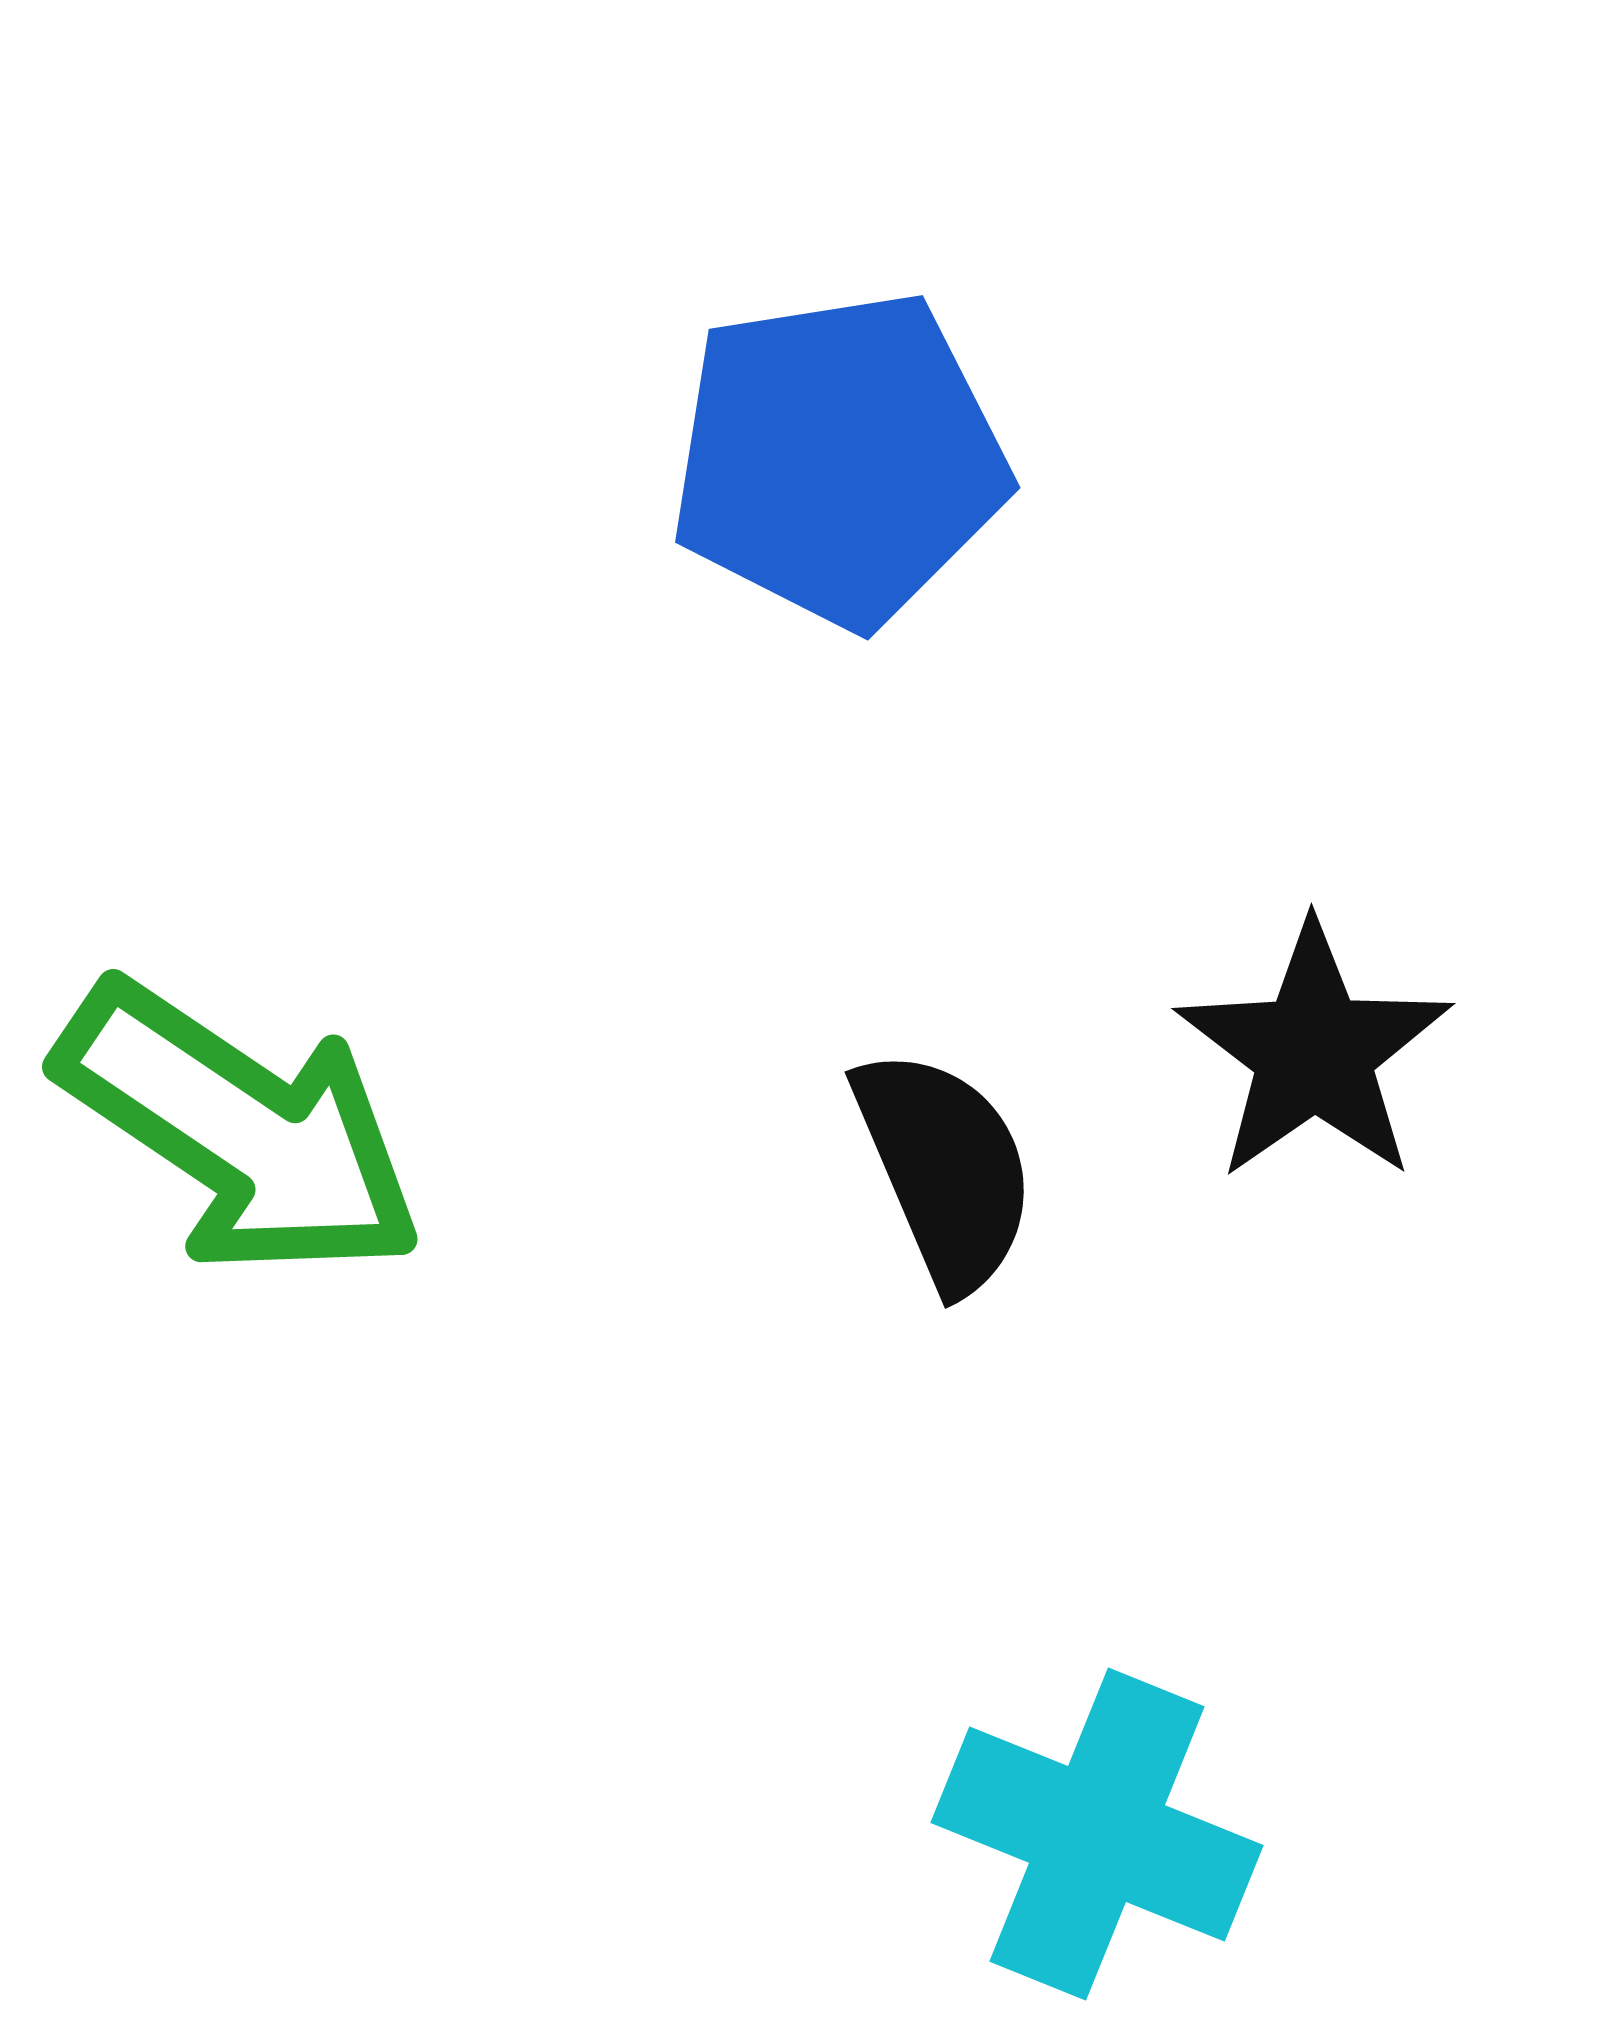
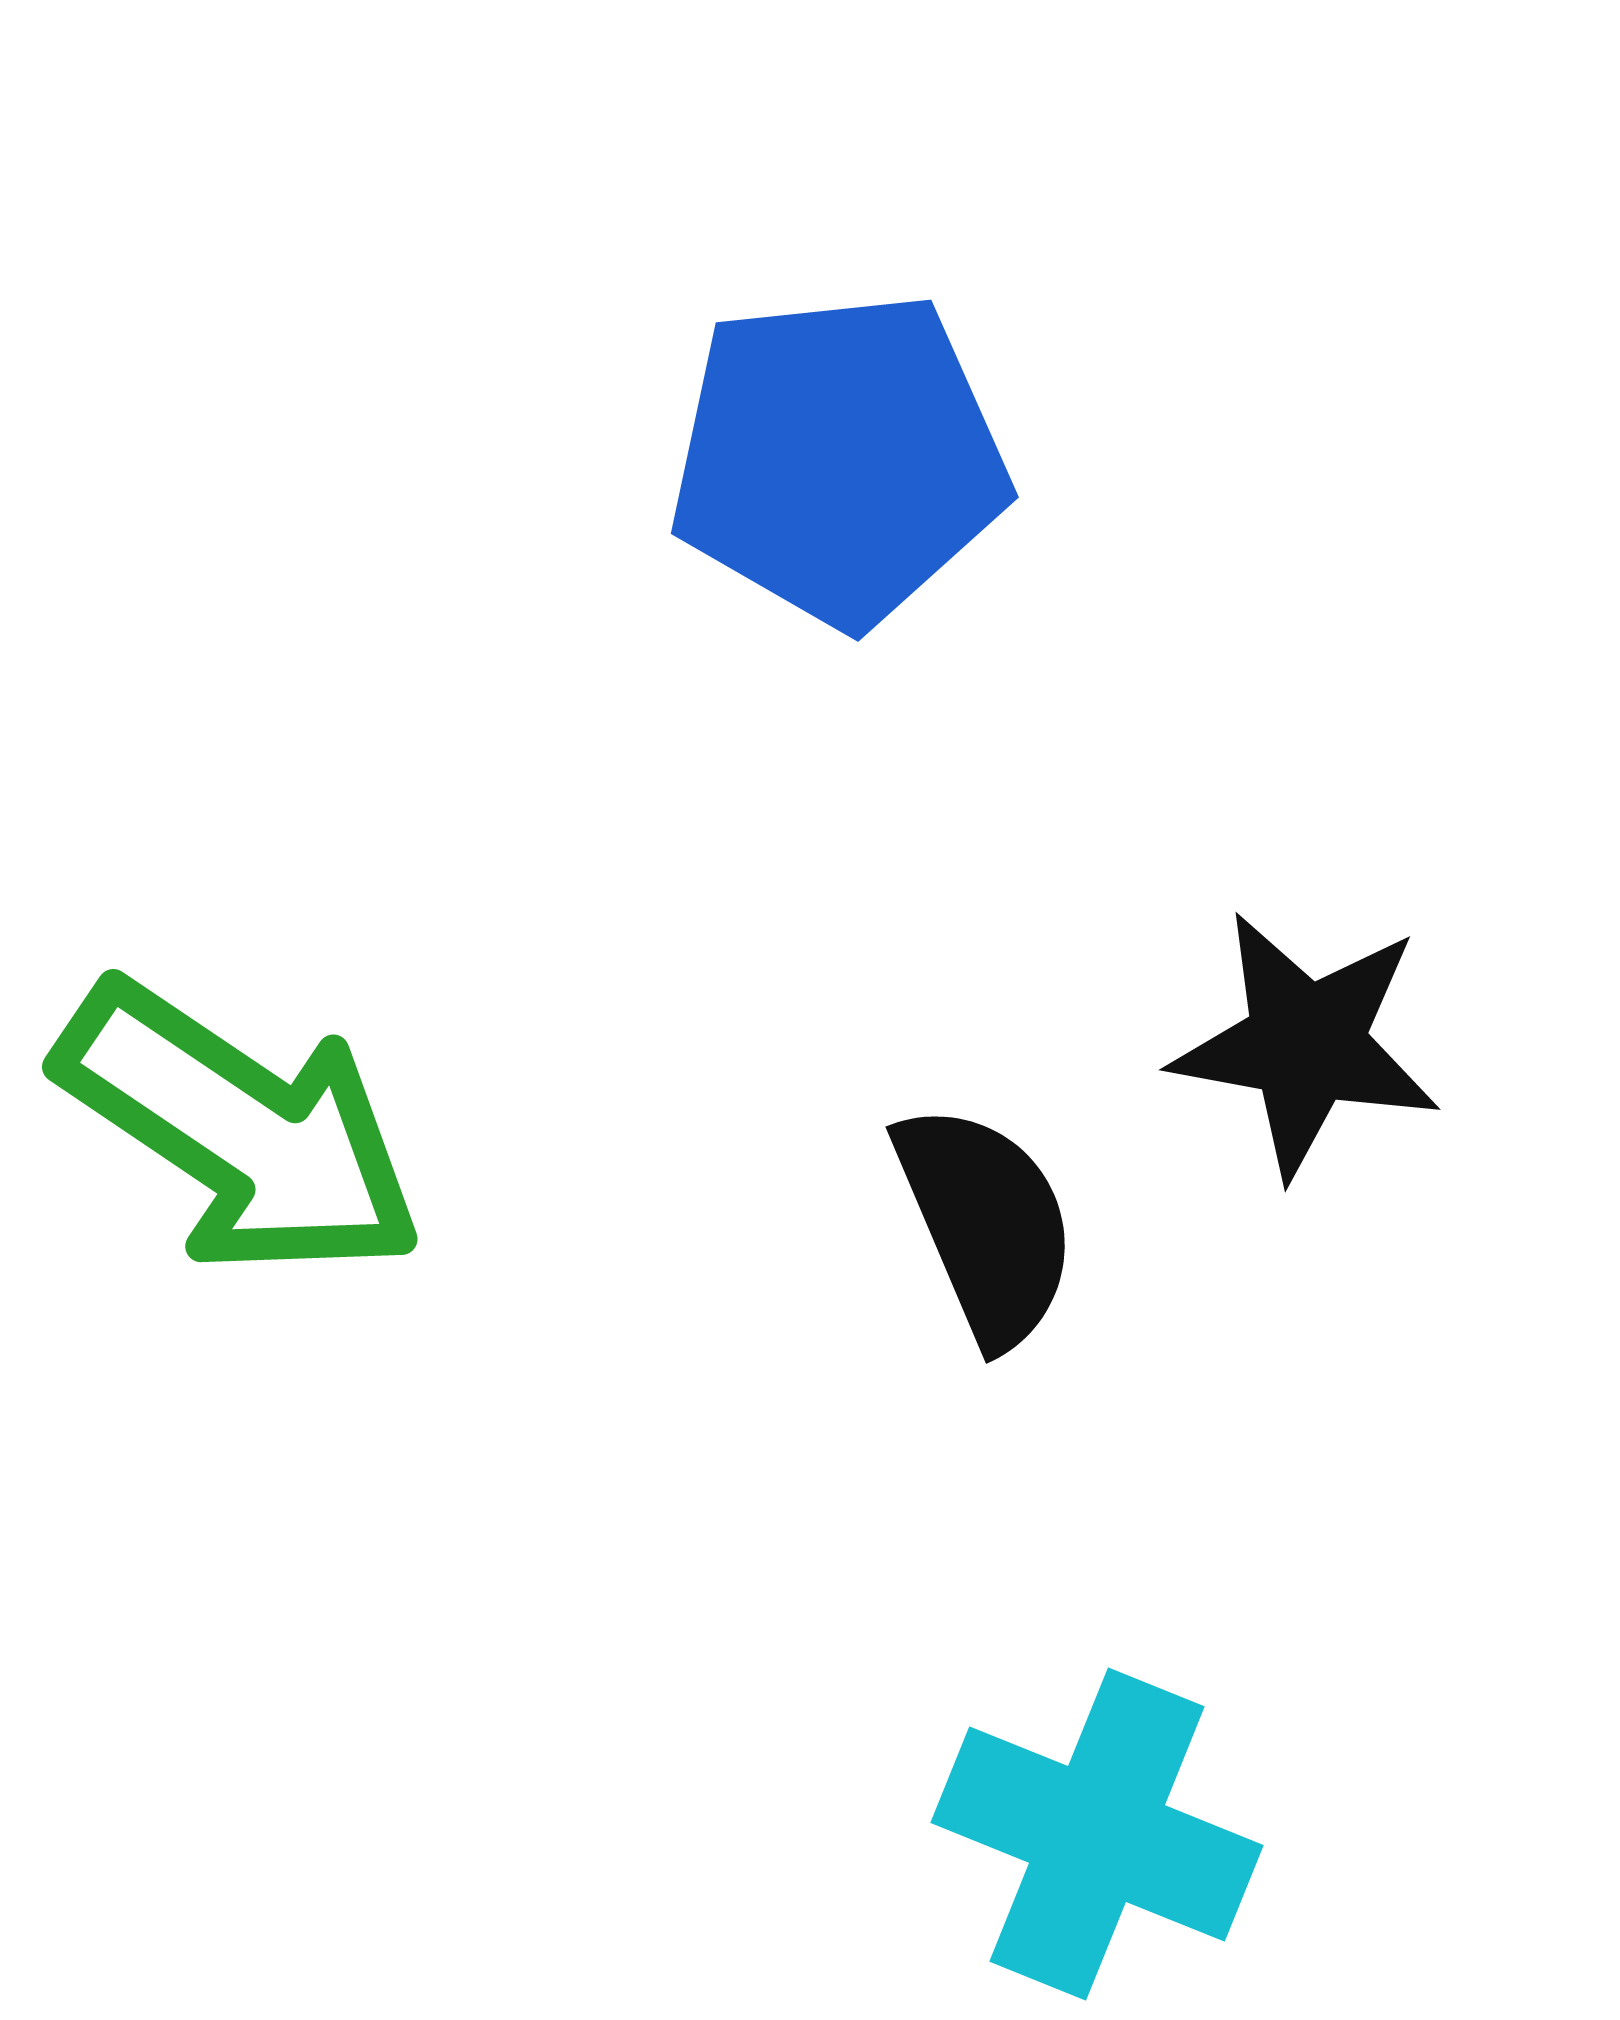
blue pentagon: rotated 3 degrees clockwise
black star: moved 8 px left, 8 px up; rotated 27 degrees counterclockwise
black semicircle: moved 41 px right, 55 px down
